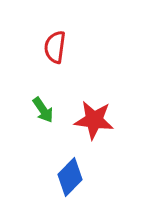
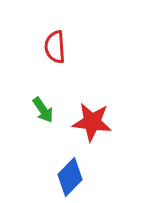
red semicircle: rotated 12 degrees counterclockwise
red star: moved 2 px left, 2 px down
